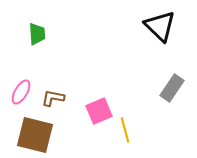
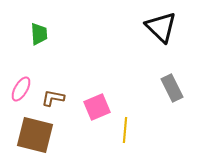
black triangle: moved 1 px right, 1 px down
green trapezoid: moved 2 px right
gray rectangle: rotated 60 degrees counterclockwise
pink ellipse: moved 3 px up
pink square: moved 2 px left, 4 px up
yellow line: rotated 20 degrees clockwise
